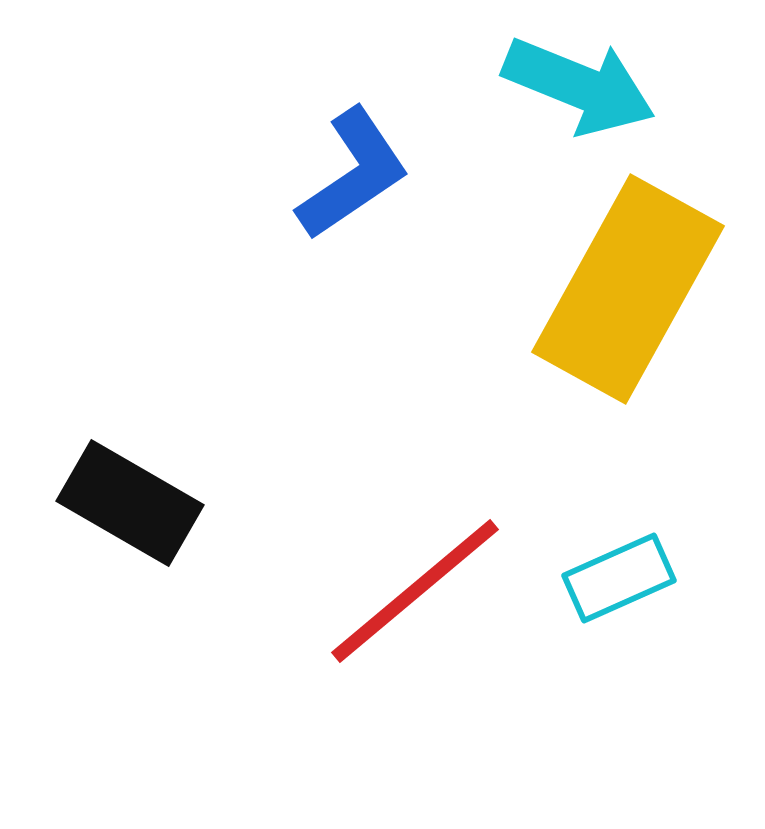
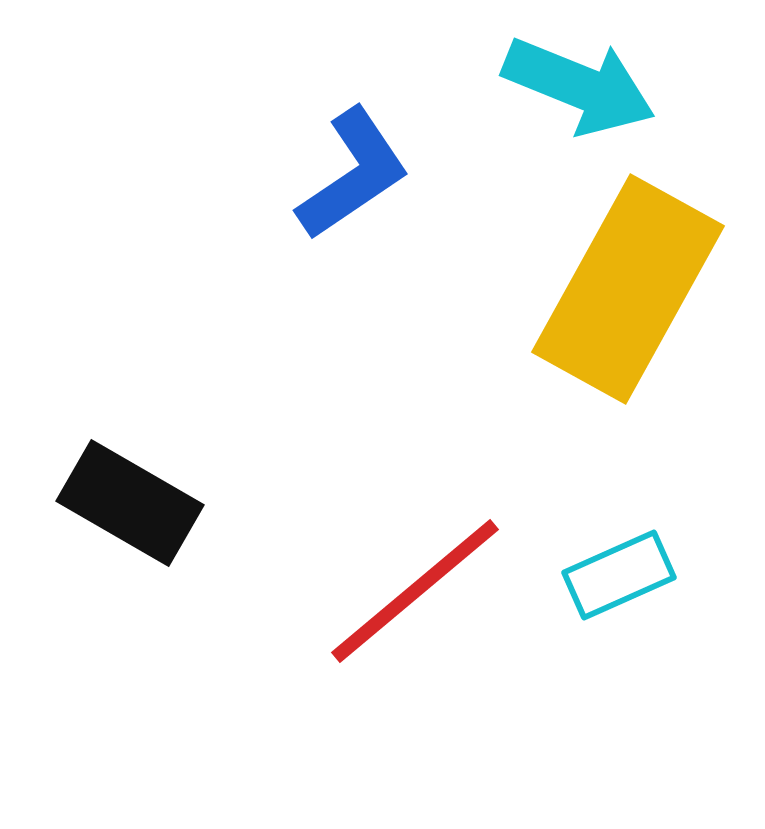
cyan rectangle: moved 3 px up
